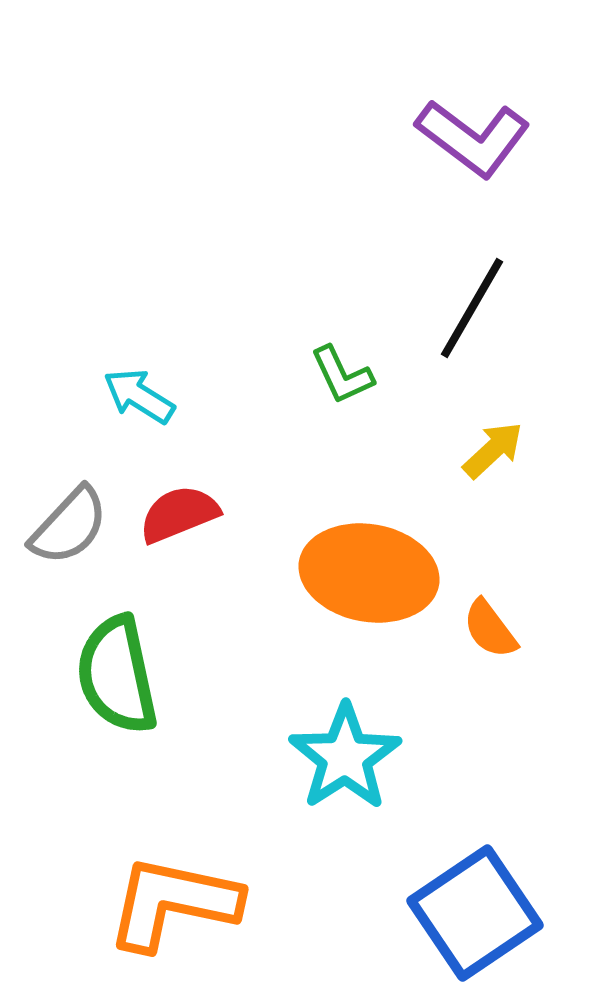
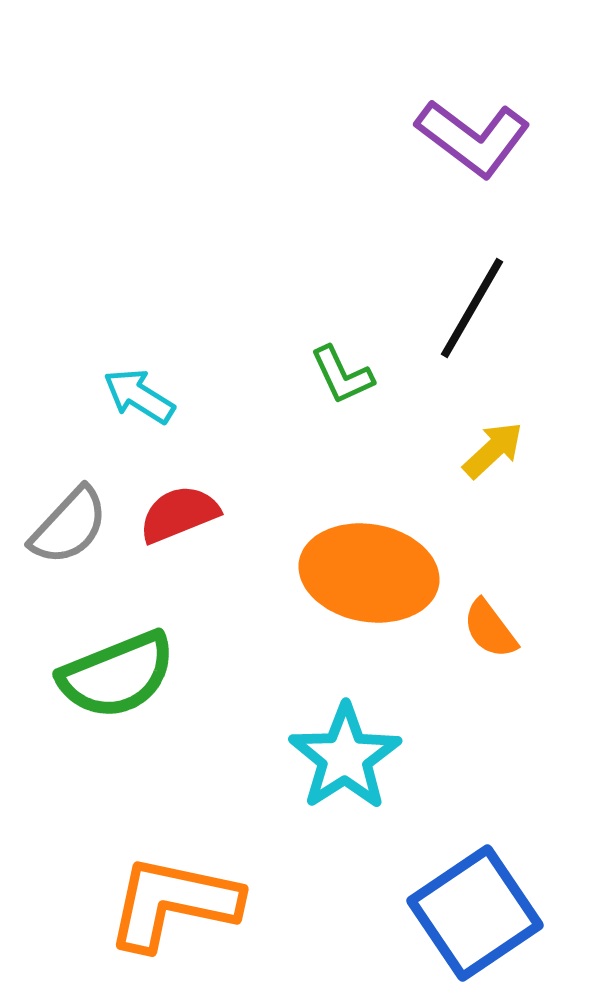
green semicircle: rotated 100 degrees counterclockwise
